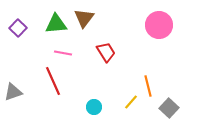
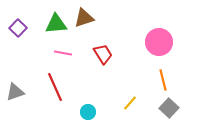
brown triangle: rotated 35 degrees clockwise
pink circle: moved 17 px down
red trapezoid: moved 3 px left, 2 px down
red line: moved 2 px right, 6 px down
orange line: moved 15 px right, 6 px up
gray triangle: moved 2 px right
yellow line: moved 1 px left, 1 px down
cyan circle: moved 6 px left, 5 px down
